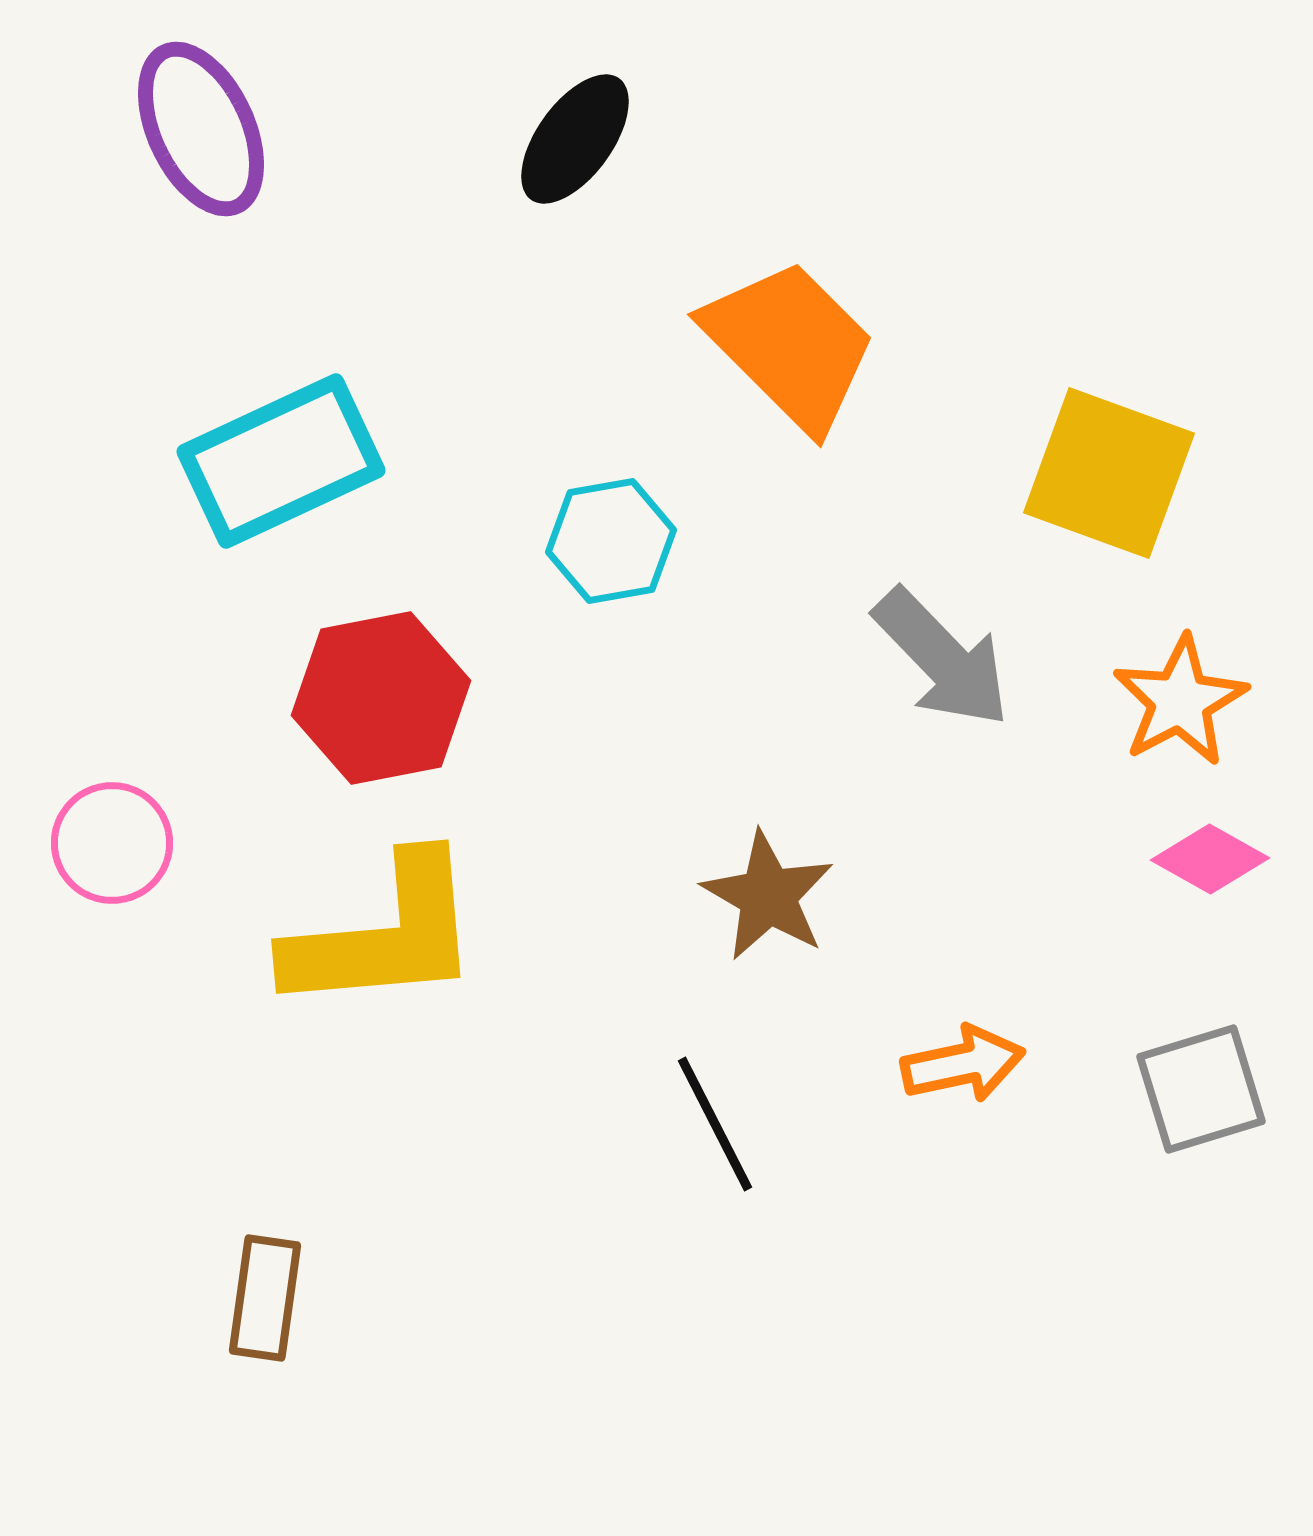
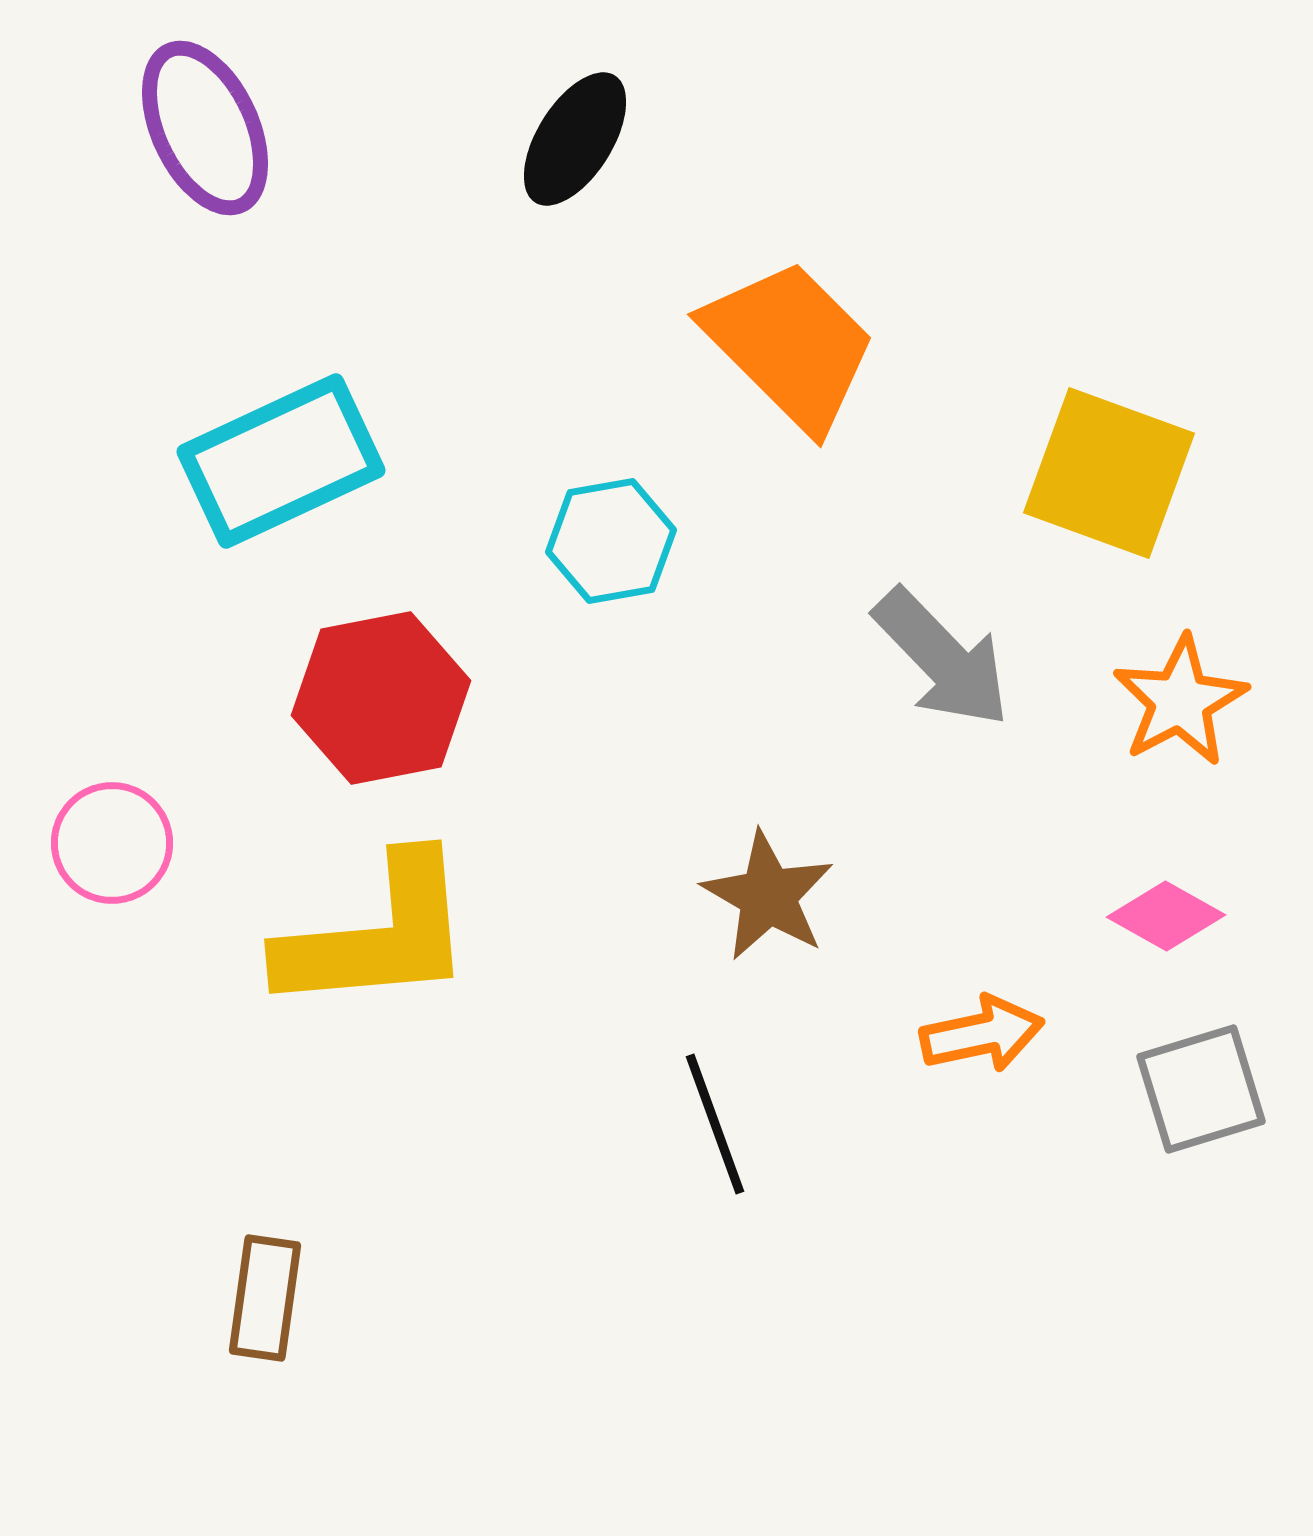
purple ellipse: moved 4 px right, 1 px up
black ellipse: rotated 4 degrees counterclockwise
pink diamond: moved 44 px left, 57 px down
yellow L-shape: moved 7 px left
orange arrow: moved 19 px right, 30 px up
black line: rotated 7 degrees clockwise
